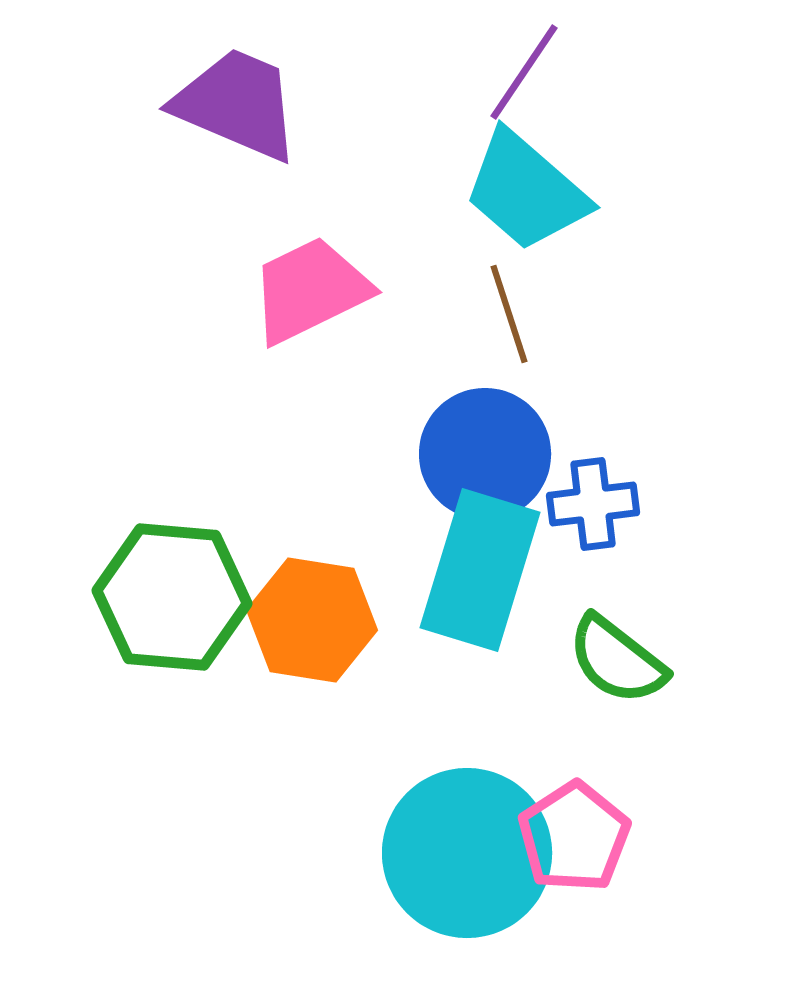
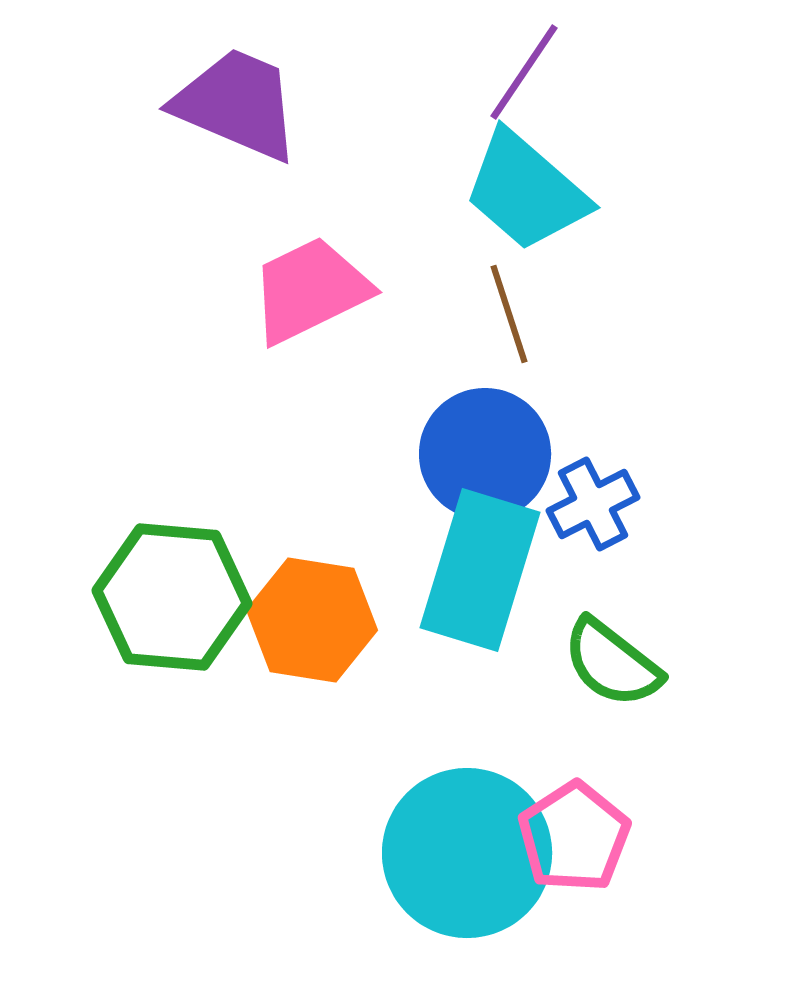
blue cross: rotated 20 degrees counterclockwise
green semicircle: moved 5 px left, 3 px down
